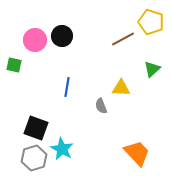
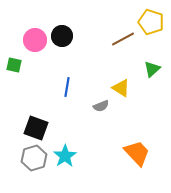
yellow triangle: rotated 30 degrees clockwise
gray semicircle: rotated 91 degrees counterclockwise
cyan star: moved 3 px right, 7 px down; rotated 10 degrees clockwise
